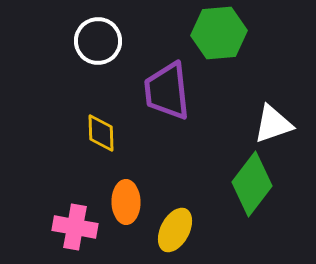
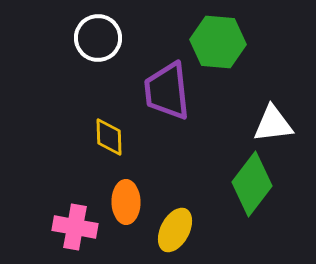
green hexagon: moved 1 px left, 9 px down; rotated 10 degrees clockwise
white circle: moved 3 px up
white triangle: rotated 12 degrees clockwise
yellow diamond: moved 8 px right, 4 px down
